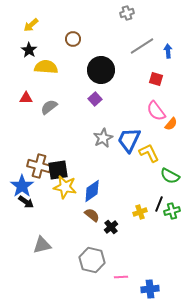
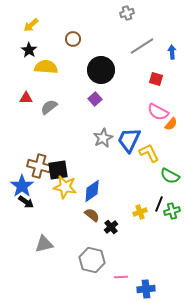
blue arrow: moved 4 px right, 1 px down
pink semicircle: moved 2 px right, 1 px down; rotated 25 degrees counterclockwise
gray triangle: moved 2 px right, 1 px up
blue cross: moved 4 px left
